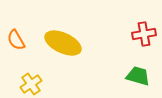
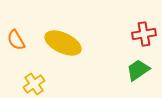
green trapezoid: moved 6 px up; rotated 50 degrees counterclockwise
yellow cross: moved 3 px right
